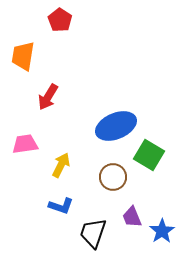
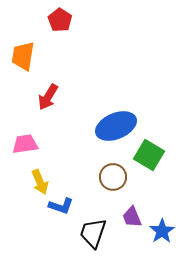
yellow arrow: moved 21 px left, 17 px down; rotated 130 degrees clockwise
